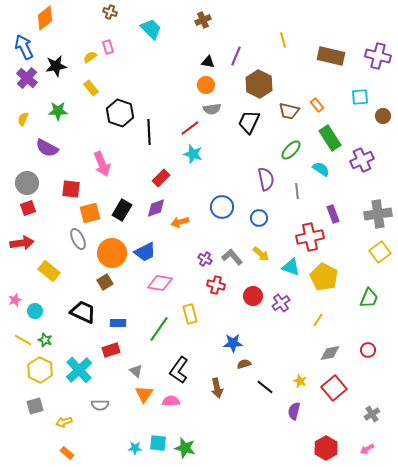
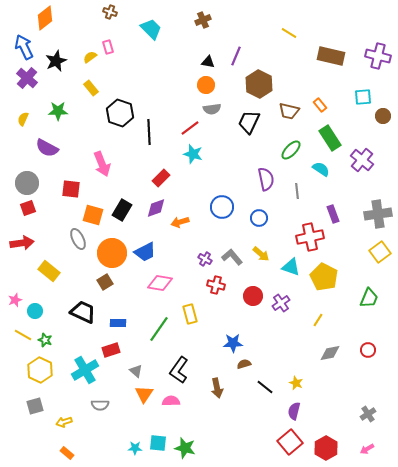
yellow line at (283, 40): moved 6 px right, 7 px up; rotated 42 degrees counterclockwise
black star at (56, 66): moved 5 px up; rotated 15 degrees counterclockwise
cyan square at (360, 97): moved 3 px right
orange rectangle at (317, 105): moved 3 px right
purple cross at (362, 160): rotated 25 degrees counterclockwise
orange square at (90, 213): moved 3 px right, 2 px down; rotated 30 degrees clockwise
yellow line at (23, 340): moved 5 px up
cyan cross at (79, 370): moved 6 px right; rotated 12 degrees clockwise
yellow star at (300, 381): moved 4 px left, 2 px down
red square at (334, 388): moved 44 px left, 54 px down
gray cross at (372, 414): moved 4 px left
